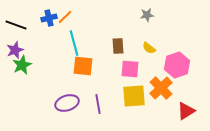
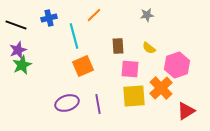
orange line: moved 29 px right, 2 px up
cyan line: moved 7 px up
purple star: moved 3 px right
orange square: rotated 30 degrees counterclockwise
